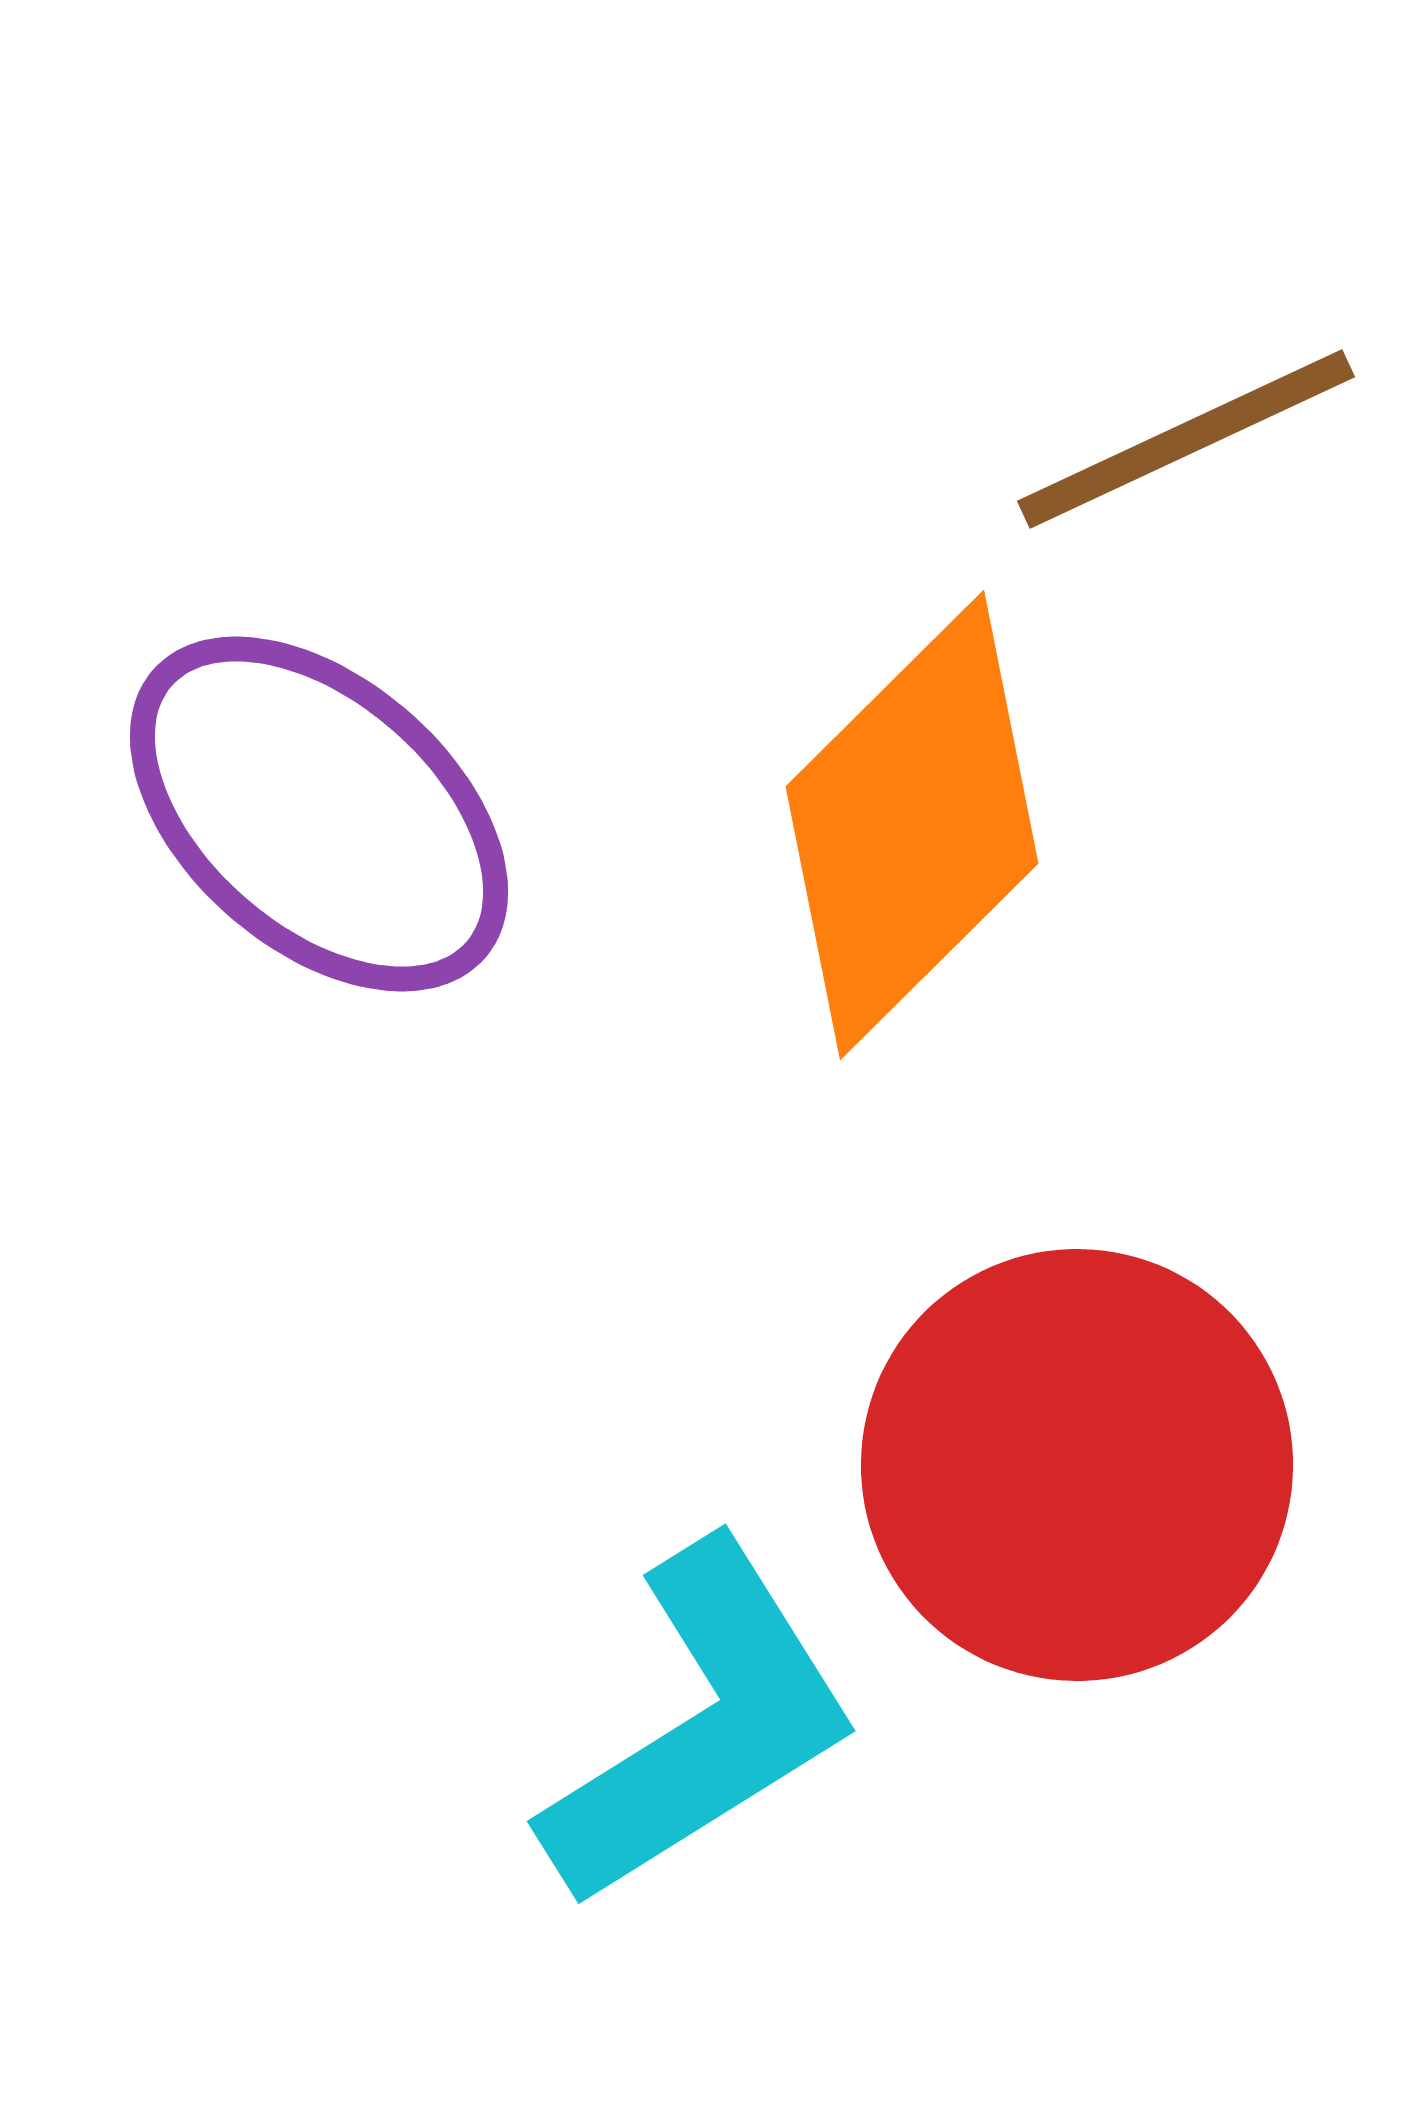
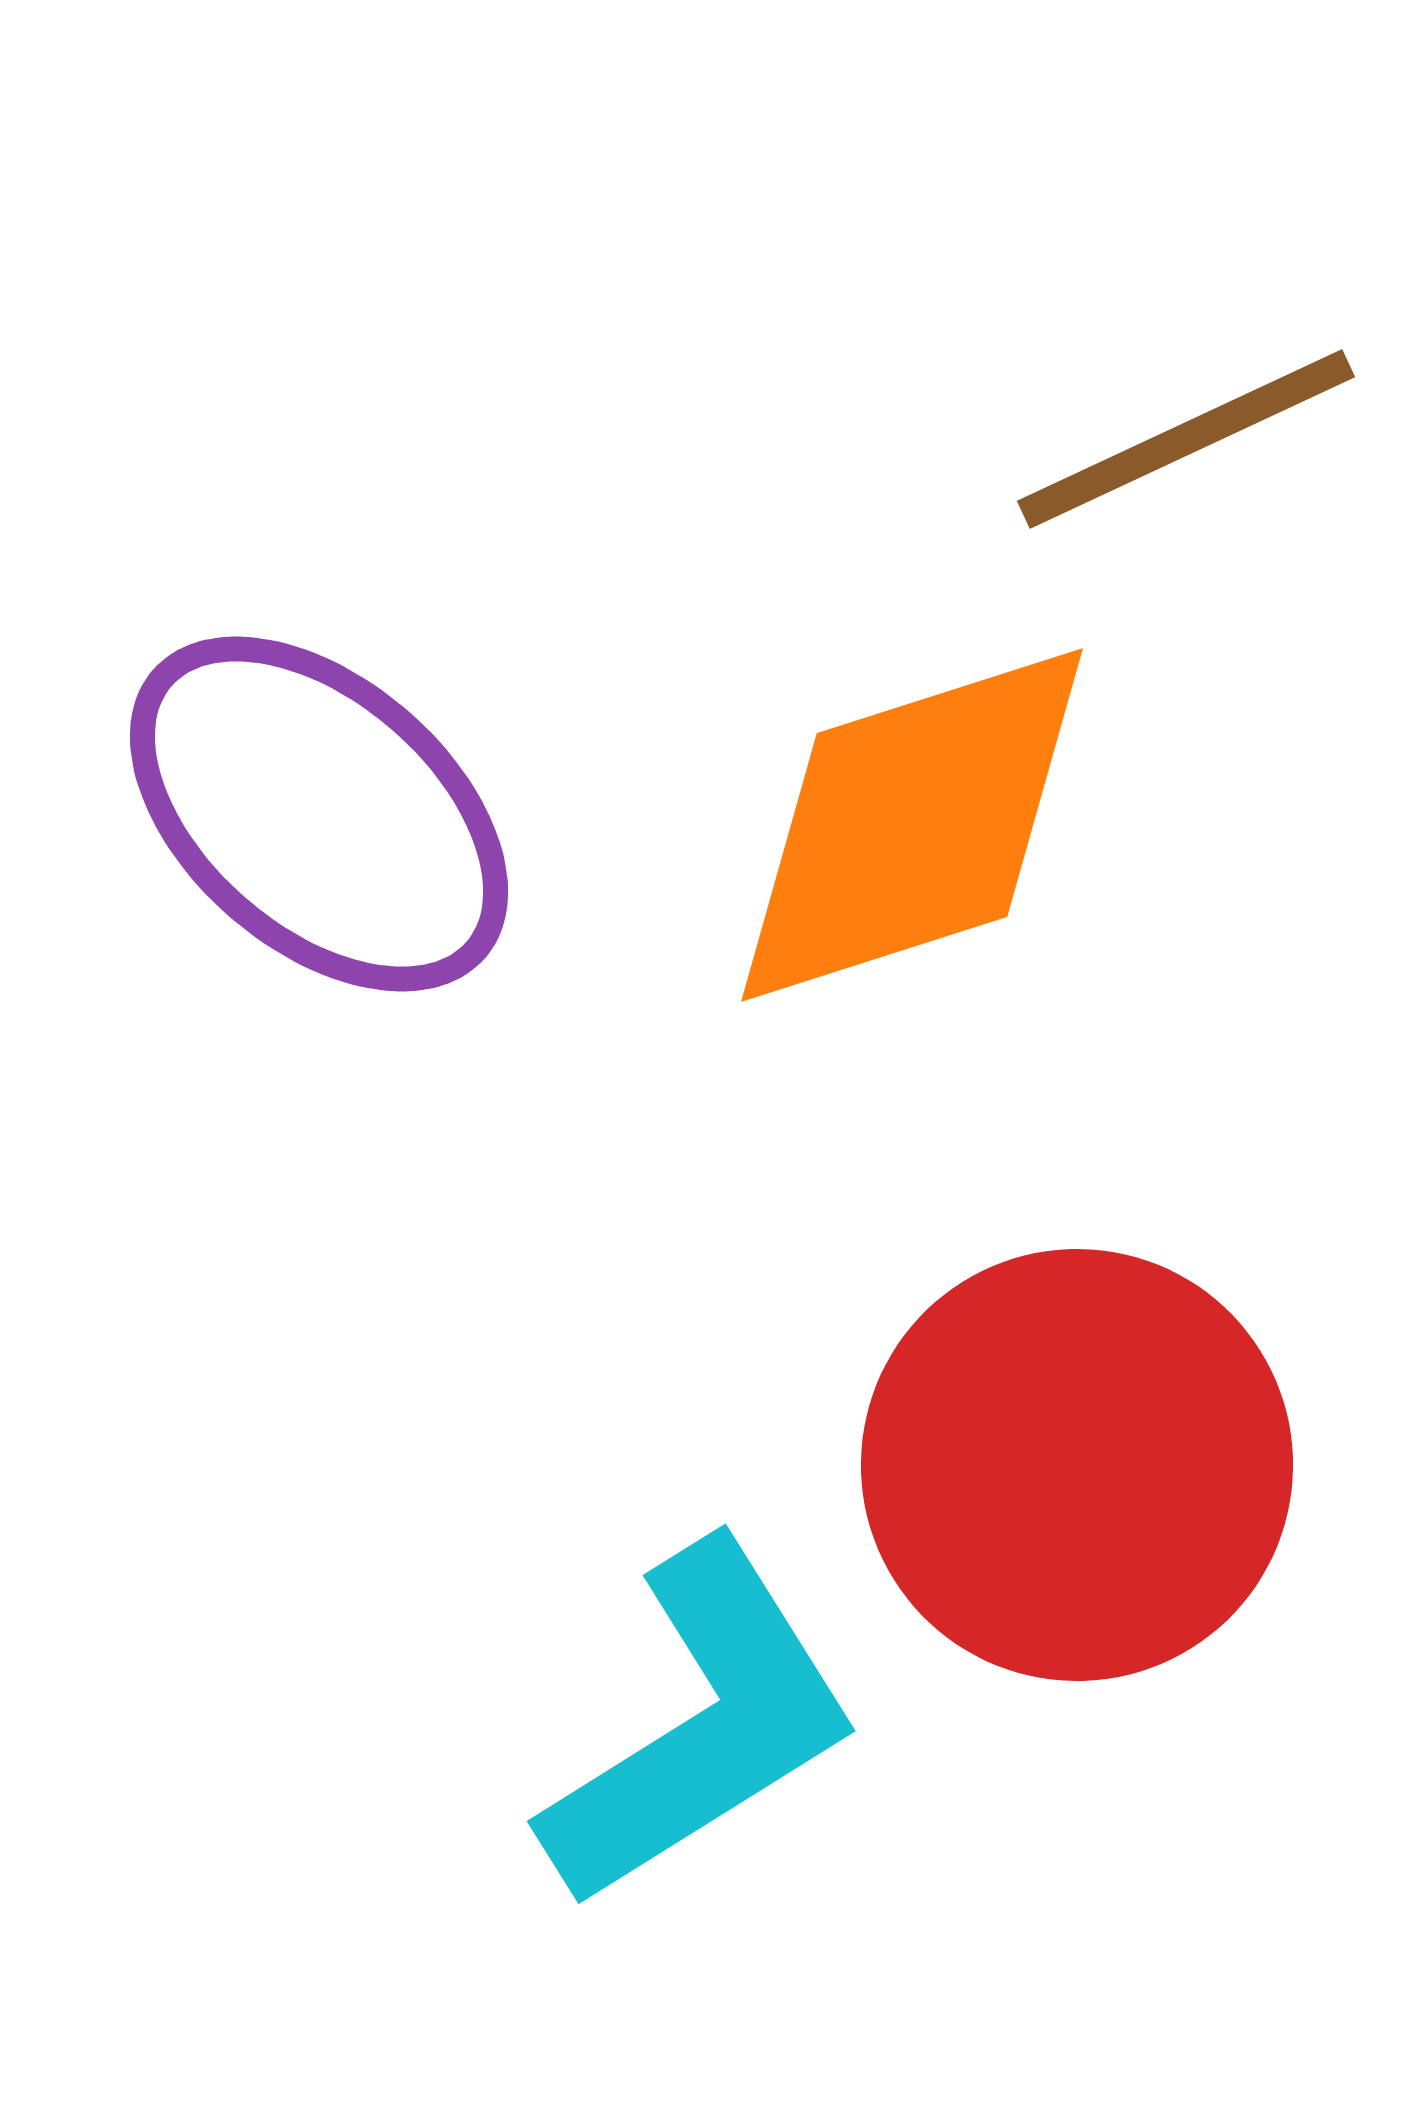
orange diamond: rotated 27 degrees clockwise
